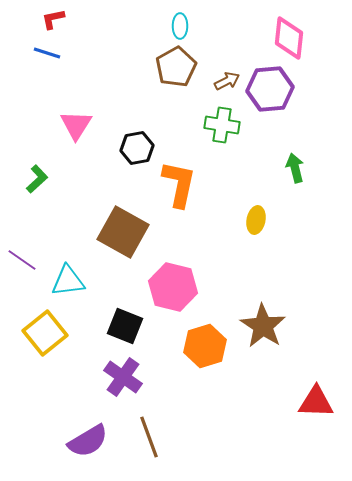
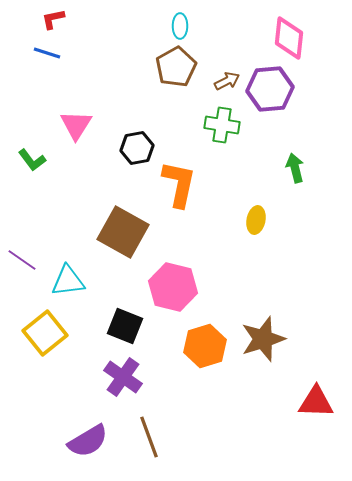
green L-shape: moved 5 px left, 19 px up; rotated 96 degrees clockwise
brown star: moved 13 px down; rotated 21 degrees clockwise
